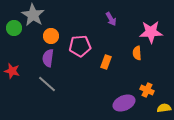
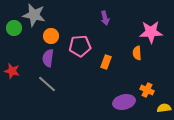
gray star: moved 1 px right; rotated 20 degrees counterclockwise
purple arrow: moved 6 px left, 1 px up; rotated 16 degrees clockwise
purple ellipse: moved 1 px up; rotated 10 degrees clockwise
